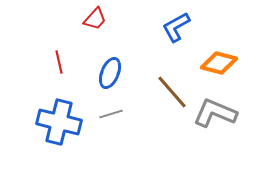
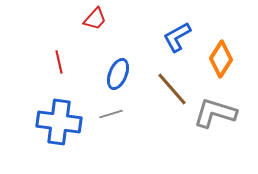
blue L-shape: moved 1 px right, 10 px down
orange diamond: moved 2 px right, 4 px up; rotated 72 degrees counterclockwise
blue ellipse: moved 8 px right, 1 px down
brown line: moved 3 px up
gray L-shape: rotated 6 degrees counterclockwise
blue cross: rotated 6 degrees counterclockwise
